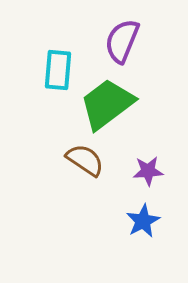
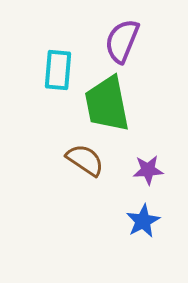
green trapezoid: rotated 64 degrees counterclockwise
purple star: moved 1 px up
